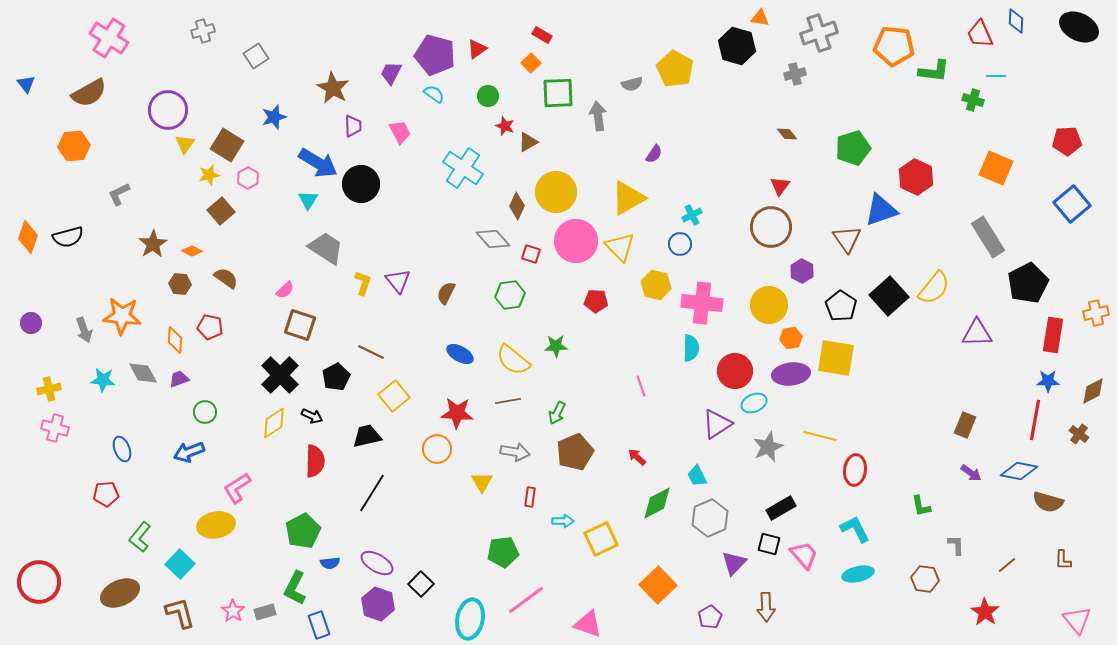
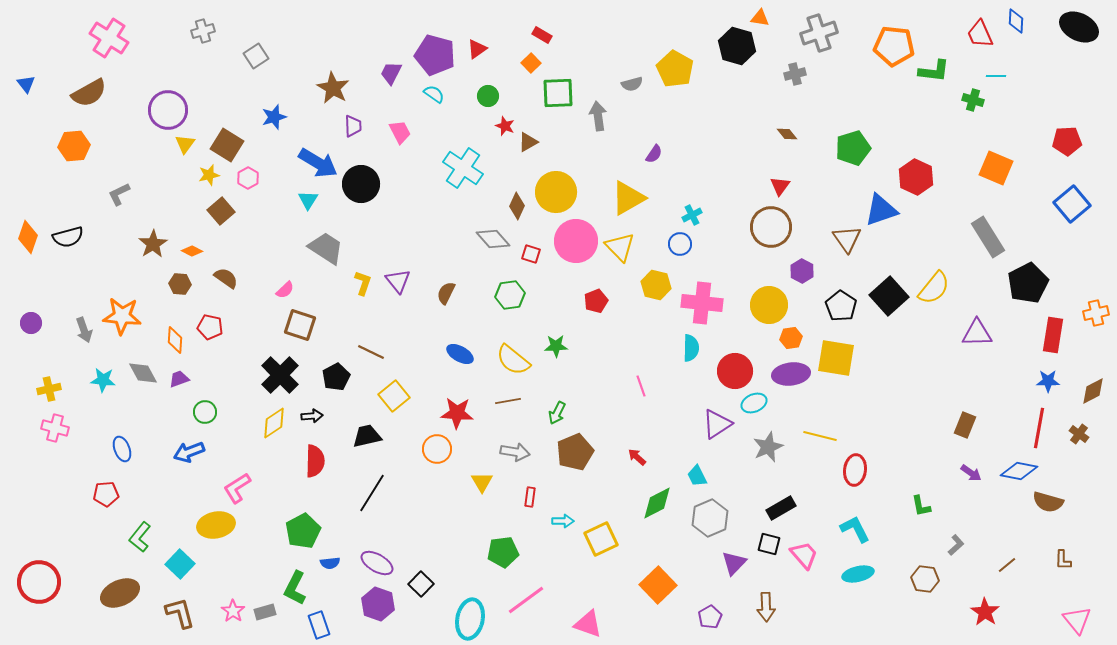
red pentagon at (596, 301): rotated 25 degrees counterclockwise
black arrow at (312, 416): rotated 30 degrees counterclockwise
red line at (1035, 420): moved 4 px right, 8 px down
gray L-shape at (956, 545): rotated 50 degrees clockwise
